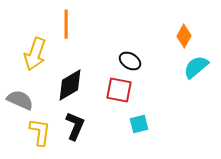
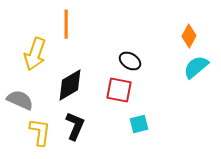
orange diamond: moved 5 px right
